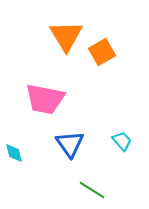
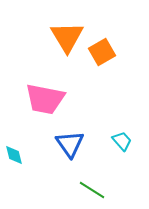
orange triangle: moved 1 px right, 1 px down
cyan diamond: moved 2 px down
